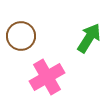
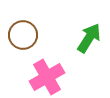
brown circle: moved 2 px right, 1 px up
